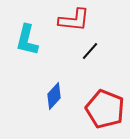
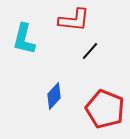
cyan L-shape: moved 3 px left, 1 px up
